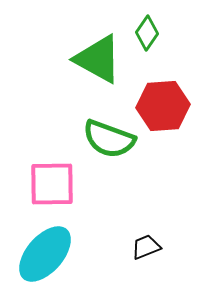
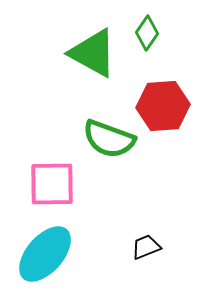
green triangle: moved 5 px left, 6 px up
